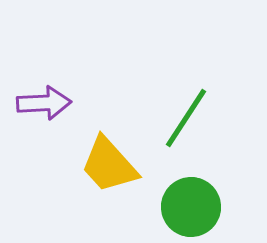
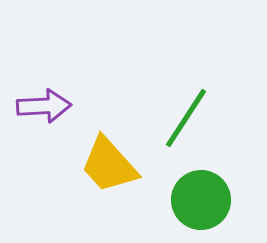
purple arrow: moved 3 px down
green circle: moved 10 px right, 7 px up
